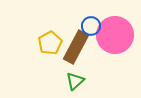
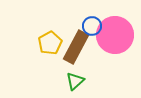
blue circle: moved 1 px right
